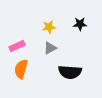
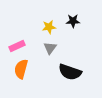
black star: moved 7 px left, 3 px up
gray triangle: rotated 24 degrees counterclockwise
black semicircle: rotated 15 degrees clockwise
